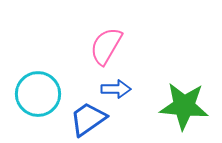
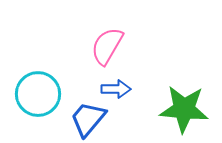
pink semicircle: moved 1 px right
green star: moved 3 px down
blue trapezoid: rotated 15 degrees counterclockwise
